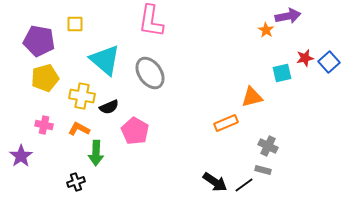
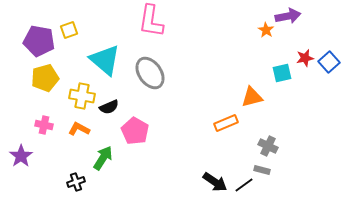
yellow square: moved 6 px left, 6 px down; rotated 18 degrees counterclockwise
green arrow: moved 7 px right, 5 px down; rotated 150 degrees counterclockwise
gray rectangle: moved 1 px left
